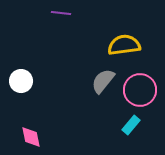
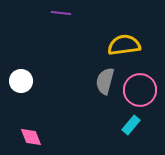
gray semicircle: moved 2 px right; rotated 24 degrees counterclockwise
pink diamond: rotated 10 degrees counterclockwise
